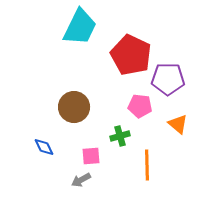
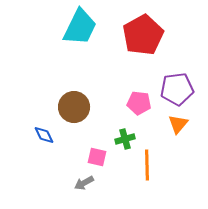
red pentagon: moved 12 px right, 20 px up; rotated 18 degrees clockwise
purple pentagon: moved 9 px right, 10 px down; rotated 8 degrees counterclockwise
pink pentagon: moved 1 px left, 3 px up
orange triangle: rotated 30 degrees clockwise
green cross: moved 5 px right, 3 px down
blue diamond: moved 12 px up
pink square: moved 6 px right, 1 px down; rotated 18 degrees clockwise
gray arrow: moved 3 px right, 3 px down
